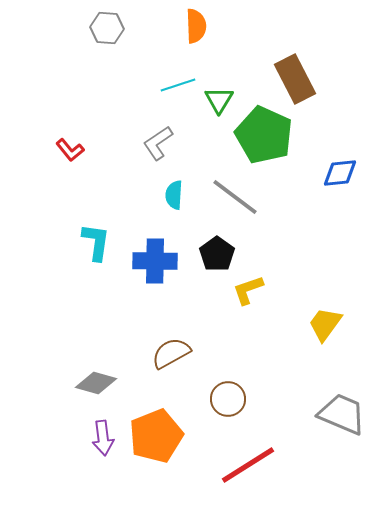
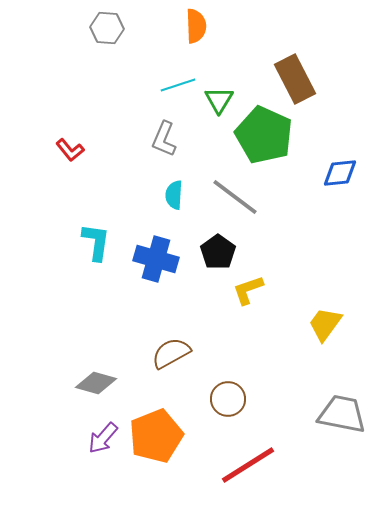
gray L-shape: moved 6 px right, 4 px up; rotated 33 degrees counterclockwise
black pentagon: moved 1 px right, 2 px up
blue cross: moved 1 px right, 2 px up; rotated 15 degrees clockwise
gray trapezoid: rotated 12 degrees counterclockwise
purple arrow: rotated 48 degrees clockwise
